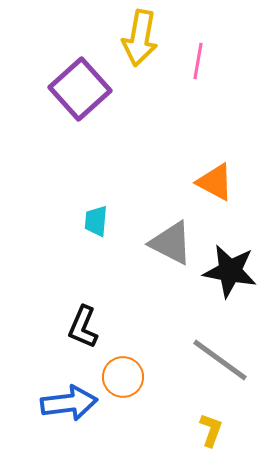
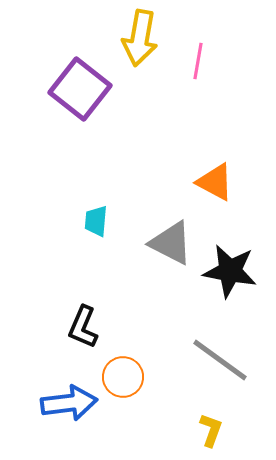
purple square: rotated 10 degrees counterclockwise
